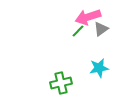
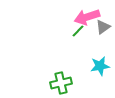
pink arrow: moved 1 px left
gray triangle: moved 2 px right, 2 px up
cyan star: moved 1 px right, 2 px up
